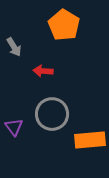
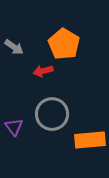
orange pentagon: moved 19 px down
gray arrow: rotated 24 degrees counterclockwise
red arrow: rotated 18 degrees counterclockwise
